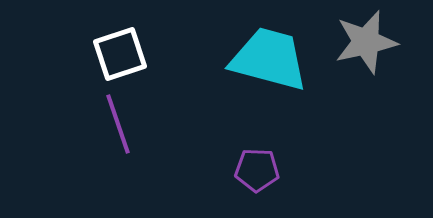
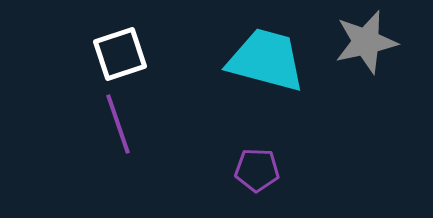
cyan trapezoid: moved 3 px left, 1 px down
